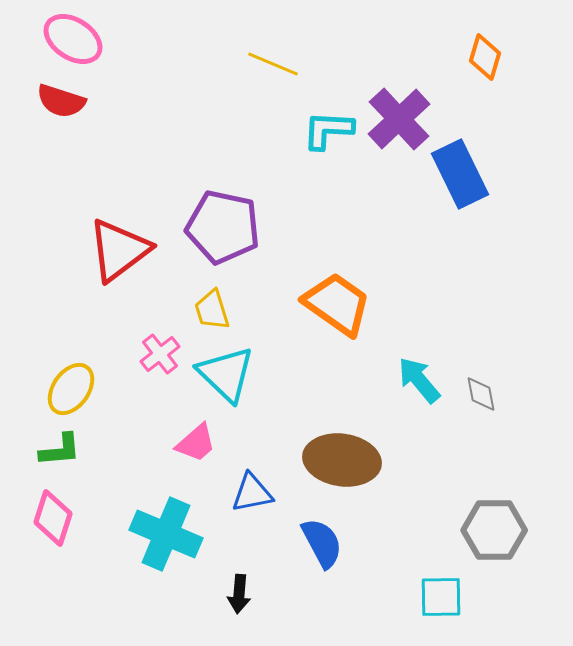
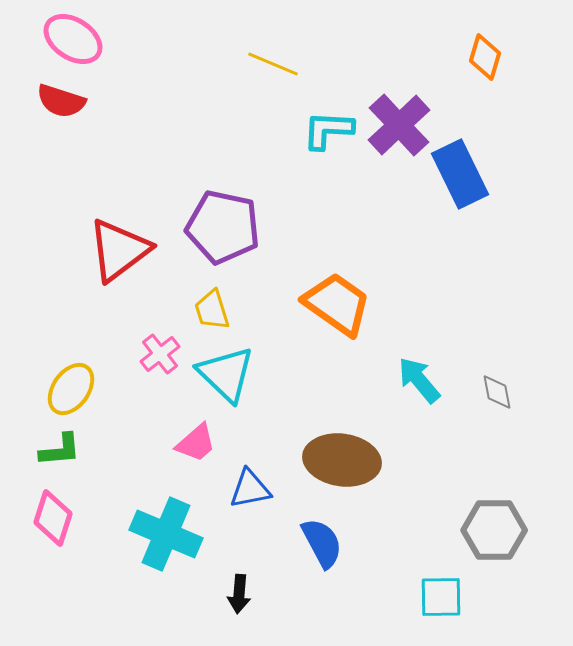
purple cross: moved 6 px down
gray diamond: moved 16 px right, 2 px up
blue triangle: moved 2 px left, 4 px up
